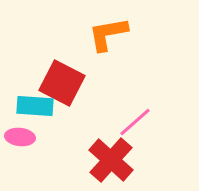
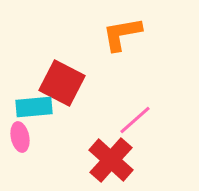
orange L-shape: moved 14 px right
cyan rectangle: moved 1 px left, 1 px down; rotated 9 degrees counterclockwise
pink line: moved 2 px up
pink ellipse: rotated 72 degrees clockwise
